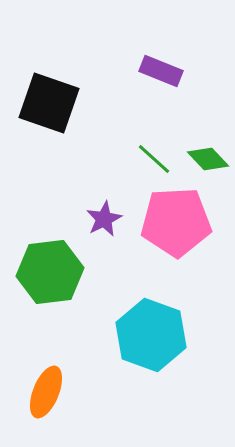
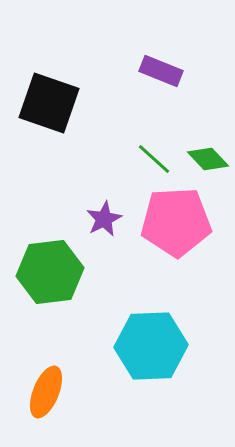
cyan hexagon: moved 11 px down; rotated 22 degrees counterclockwise
